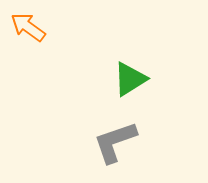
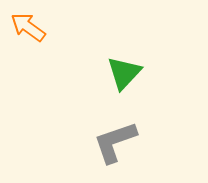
green triangle: moved 6 px left, 6 px up; rotated 15 degrees counterclockwise
